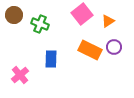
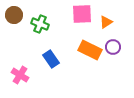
pink square: rotated 35 degrees clockwise
orange triangle: moved 2 px left, 1 px down
purple circle: moved 1 px left
blue rectangle: rotated 36 degrees counterclockwise
pink cross: rotated 18 degrees counterclockwise
